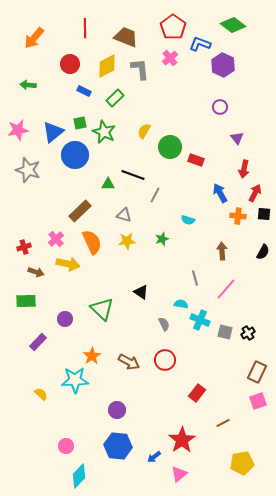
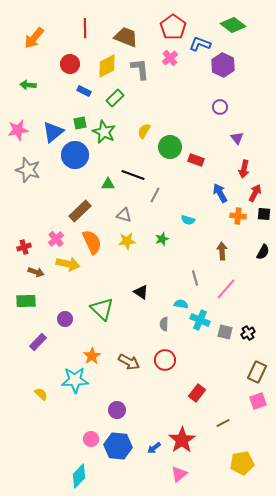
gray semicircle at (164, 324): rotated 152 degrees counterclockwise
pink circle at (66, 446): moved 25 px right, 7 px up
blue arrow at (154, 457): moved 9 px up
